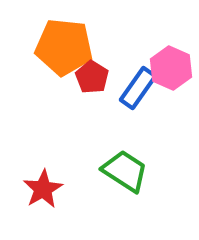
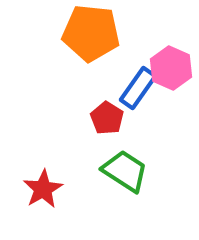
orange pentagon: moved 27 px right, 14 px up
red pentagon: moved 15 px right, 41 px down
